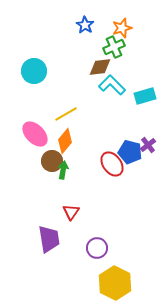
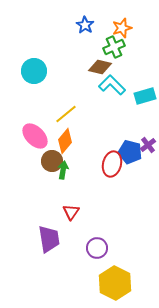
brown diamond: rotated 20 degrees clockwise
yellow line: rotated 10 degrees counterclockwise
pink ellipse: moved 2 px down
red ellipse: rotated 50 degrees clockwise
